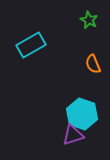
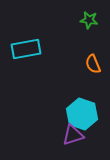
green star: rotated 18 degrees counterclockwise
cyan rectangle: moved 5 px left, 4 px down; rotated 20 degrees clockwise
